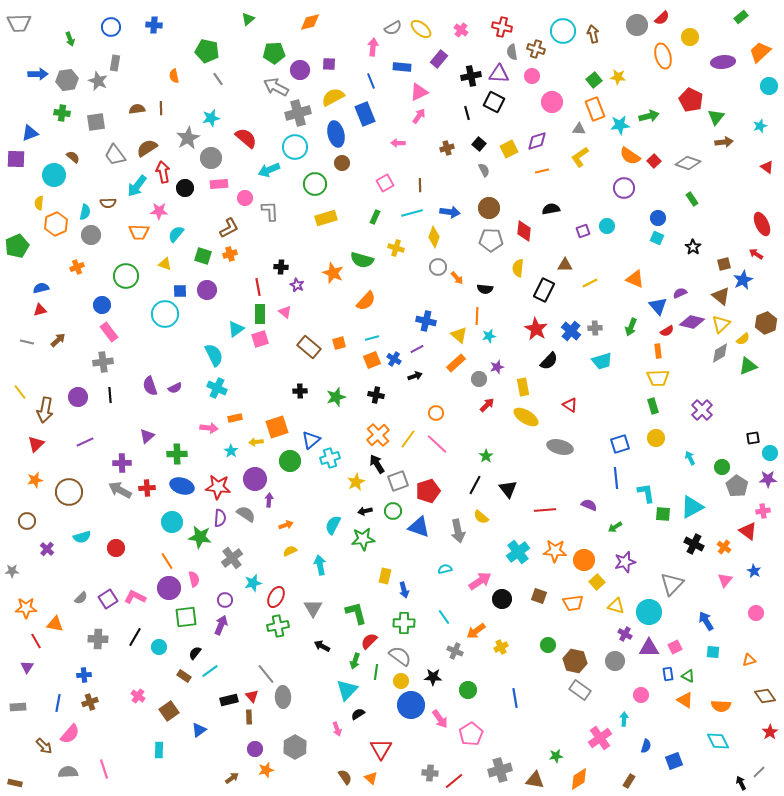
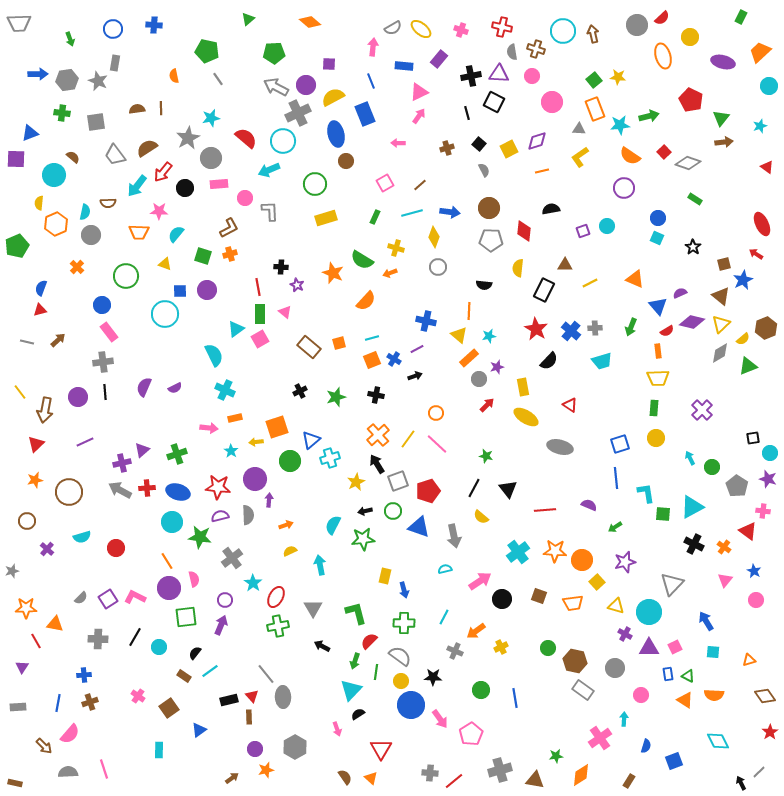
green rectangle at (741, 17): rotated 24 degrees counterclockwise
orange diamond at (310, 22): rotated 55 degrees clockwise
blue circle at (111, 27): moved 2 px right, 2 px down
pink cross at (461, 30): rotated 16 degrees counterclockwise
purple ellipse at (723, 62): rotated 20 degrees clockwise
blue rectangle at (402, 67): moved 2 px right, 1 px up
purple circle at (300, 70): moved 6 px right, 15 px down
gray cross at (298, 113): rotated 10 degrees counterclockwise
green triangle at (716, 117): moved 5 px right, 1 px down
cyan circle at (295, 147): moved 12 px left, 6 px up
red square at (654, 161): moved 10 px right, 9 px up
brown circle at (342, 163): moved 4 px right, 2 px up
red arrow at (163, 172): rotated 130 degrees counterclockwise
brown line at (420, 185): rotated 48 degrees clockwise
green rectangle at (692, 199): moved 3 px right; rotated 24 degrees counterclockwise
green semicircle at (362, 260): rotated 15 degrees clockwise
orange cross at (77, 267): rotated 24 degrees counterclockwise
orange arrow at (457, 278): moved 67 px left, 5 px up; rotated 112 degrees clockwise
blue semicircle at (41, 288): rotated 56 degrees counterclockwise
black semicircle at (485, 289): moved 1 px left, 4 px up
orange line at (477, 316): moved 8 px left, 5 px up
brown hexagon at (766, 323): moved 5 px down
pink square at (260, 339): rotated 12 degrees counterclockwise
orange rectangle at (456, 363): moved 13 px right, 5 px up
purple semicircle at (150, 386): moved 6 px left, 1 px down; rotated 42 degrees clockwise
cyan cross at (217, 388): moved 8 px right, 2 px down
black cross at (300, 391): rotated 24 degrees counterclockwise
black line at (110, 395): moved 5 px left, 3 px up
green rectangle at (653, 406): moved 1 px right, 2 px down; rotated 21 degrees clockwise
purple triangle at (147, 436): moved 5 px left, 14 px down
green cross at (177, 454): rotated 18 degrees counterclockwise
green star at (486, 456): rotated 24 degrees counterclockwise
purple cross at (122, 463): rotated 12 degrees counterclockwise
green circle at (722, 467): moved 10 px left
purple star at (768, 479): rotated 18 degrees clockwise
black line at (475, 485): moved 1 px left, 3 px down
blue ellipse at (182, 486): moved 4 px left, 6 px down
pink cross at (763, 511): rotated 16 degrees clockwise
gray semicircle at (246, 514): moved 2 px right, 1 px down; rotated 54 degrees clockwise
purple semicircle at (220, 518): moved 2 px up; rotated 108 degrees counterclockwise
gray arrow at (458, 531): moved 4 px left, 5 px down
orange circle at (584, 560): moved 2 px left
gray star at (12, 571): rotated 16 degrees counterclockwise
cyan star at (253, 583): rotated 24 degrees counterclockwise
pink circle at (756, 613): moved 13 px up
cyan line at (444, 617): rotated 63 degrees clockwise
green circle at (548, 645): moved 3 px down
gray circle at (615, 661): moved 7 px down
purple triangle at (27, 667): moved 5 px left
cyan triangle at (347, 690): moved 4 px right
green circle at (468, 690): moved 13 px right
gray rectangle at (580, 690): moved 3 px right
orange semicircle at (721, 706): moved 7 px left, 11 px up
brown square at (169, 711): moved 3 px up
orange diamond at (579, 779): moved 2 px right, 4 px up
